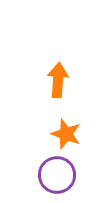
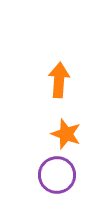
orange arrow: moved 1 px right
